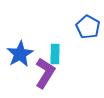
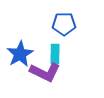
blue pentagon: moved 24 px left, 3 px up; rotated 30 degrees counterclockwise
purple L-shape: moved 1 px up; rotated 84 degrees clockwise
